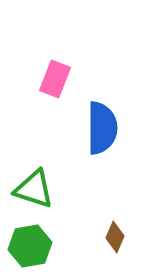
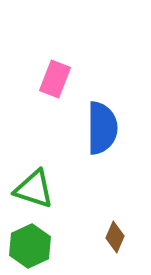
green hexagon: rotated 15 degrees counterclockwise
